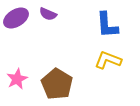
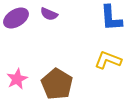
purple semicircle: moved 1 px right
blue L-shape: moved 4 px right, 7 px up
